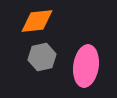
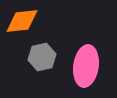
orange diamond: moved 15 px left
